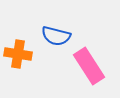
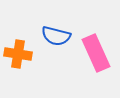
pink rectangle: moved 7 px right, 13 px up; rotated 9 degrees clockwise
